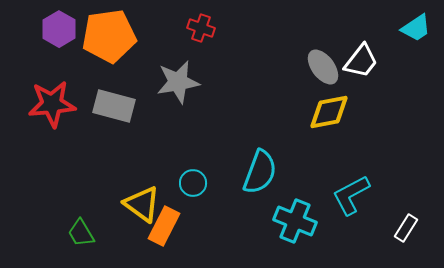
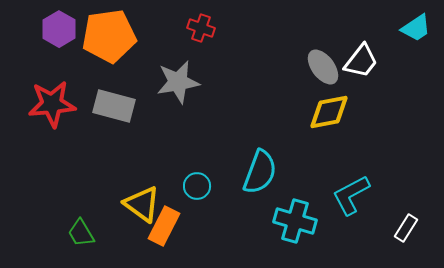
cyan circle: moved 4 px right, 3 px down
cyan cross: rotated 6 degrees counterclockwise
